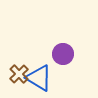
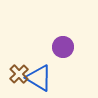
purple circle: moved 7 px up
